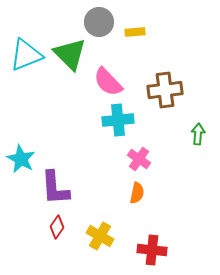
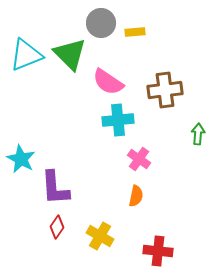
gray circle: moved 2 px right, 1 px down
pink semicircle: rotated 12 degrees counterclockwise
orange semicircle: moved 1 px left, 3 px down
red cross: moved 6 px right, 1 px down
